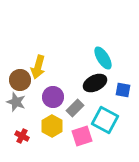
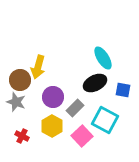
pink square: rotated 25 degrees counterclockwise
